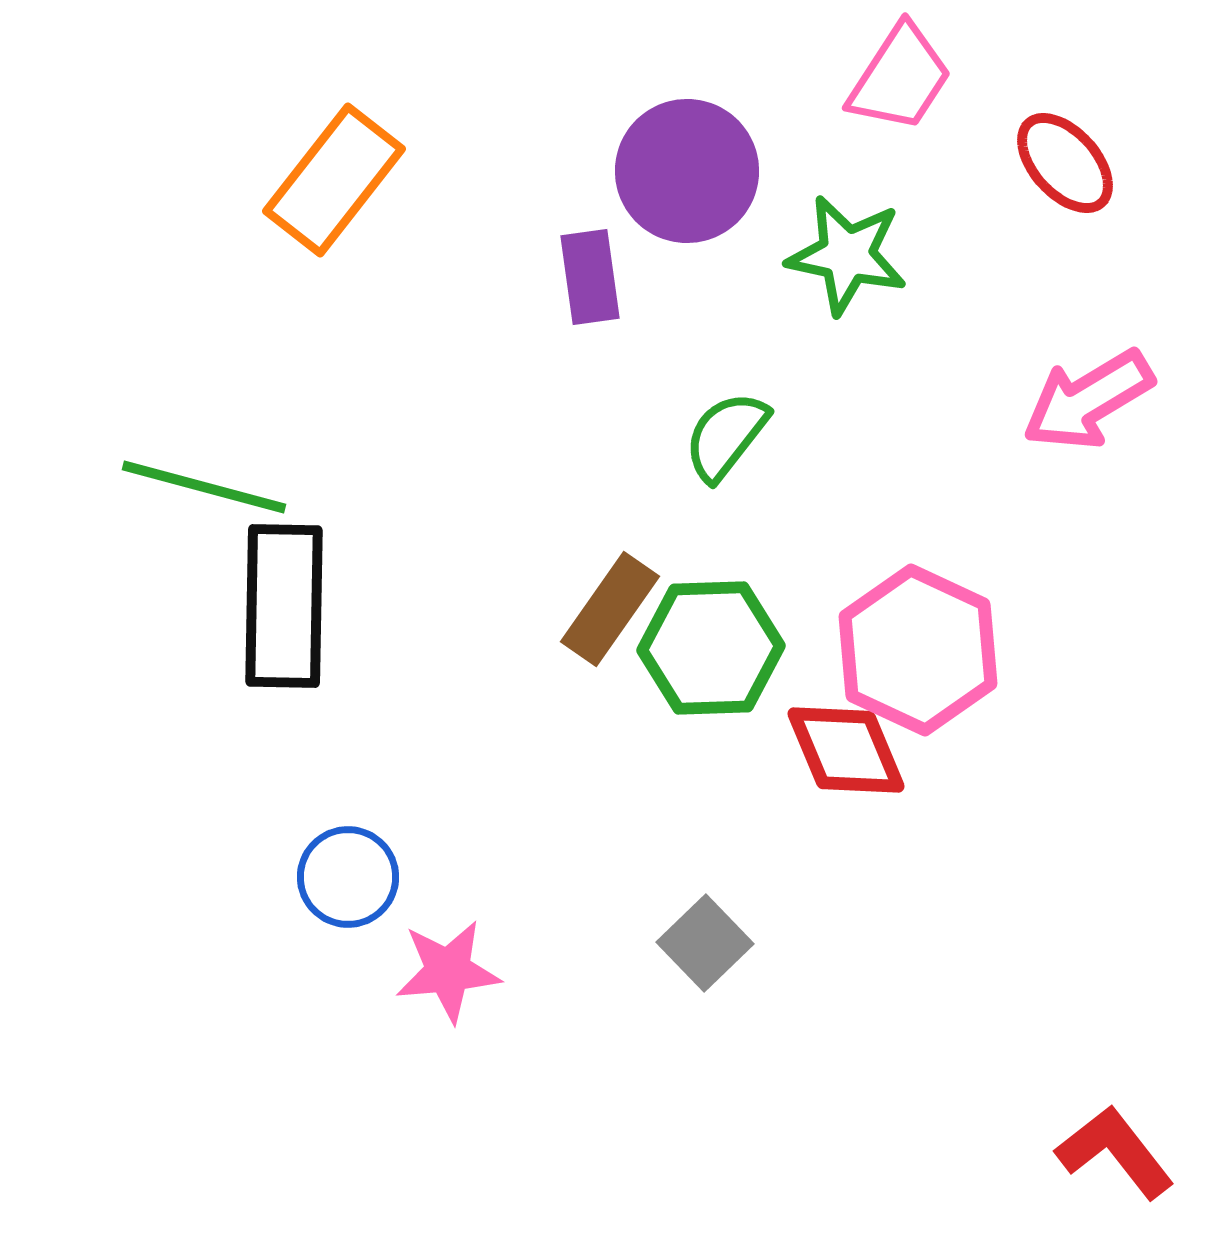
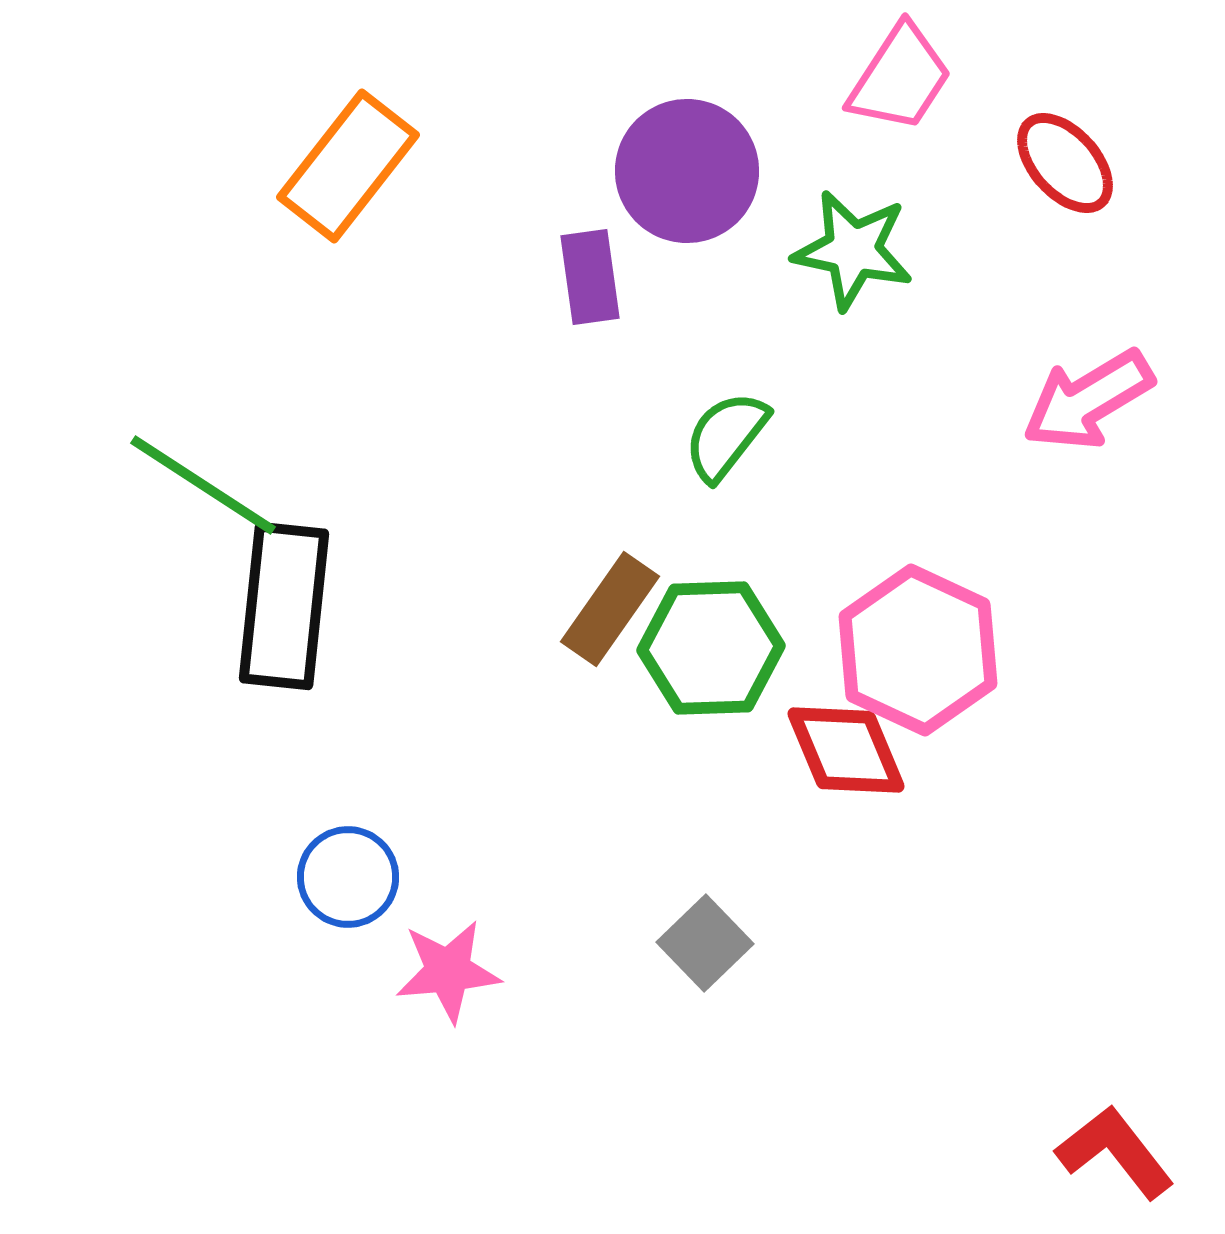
orange rectangle: moved 14 px right, 14 px up
green star: moved 6 px right, 5 px up
green line: moved 1 px left, 2 px up; rotated 18 degrees clockwise
black rectangle: rotated 5 degrees clockwise
